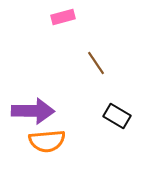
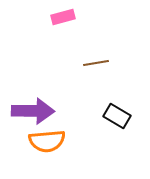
brown line: rotated 65 degrees counterclockwise
